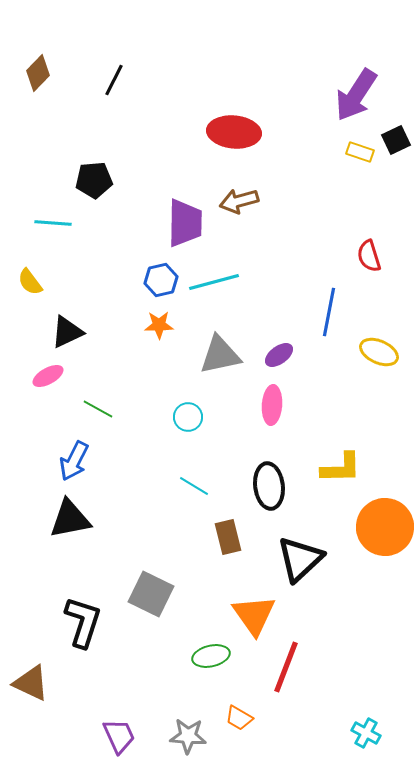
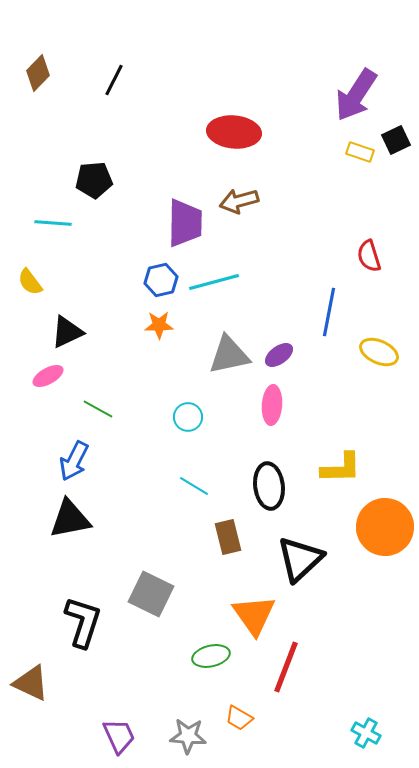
gray triangle at (220, 355): moved 9 px right
